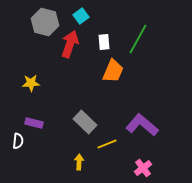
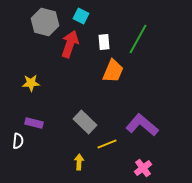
cyan square: rotated 28 degrees counterclockwise
